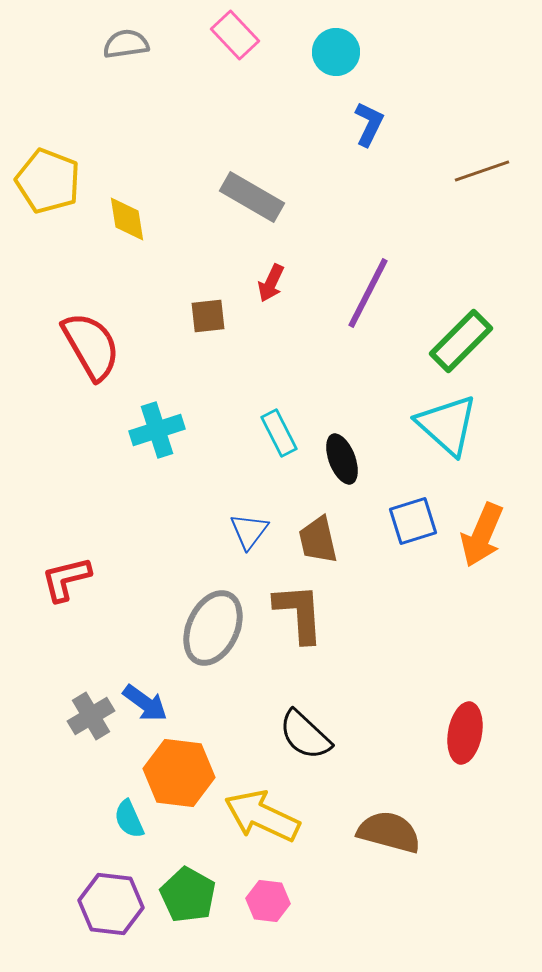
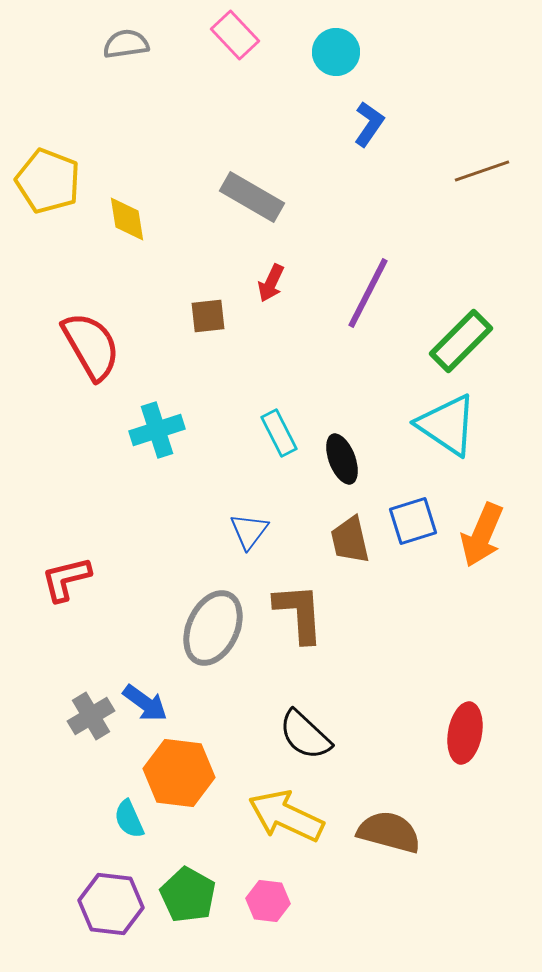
blue L-shape: rotated 9 degrees clockwise
cyan triangle: rotated 8 degrees counterclockwise
brown trapezoid: moved 32 px right
yellow arrow: moved 24 px right
